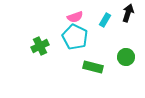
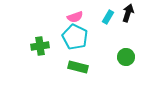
cyan rectangle: moved 3 px right, 3 px up
green cross: rotated 18 degrees clockwise
green rectangle: moved 15 px left
